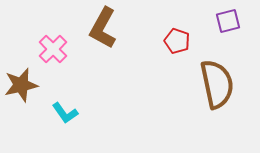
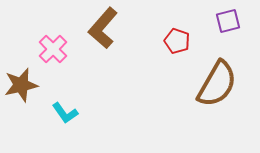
brown L-shape: rotated 12 degrees clockwise
brown semicircle: rotated 42 degrees clockwise
